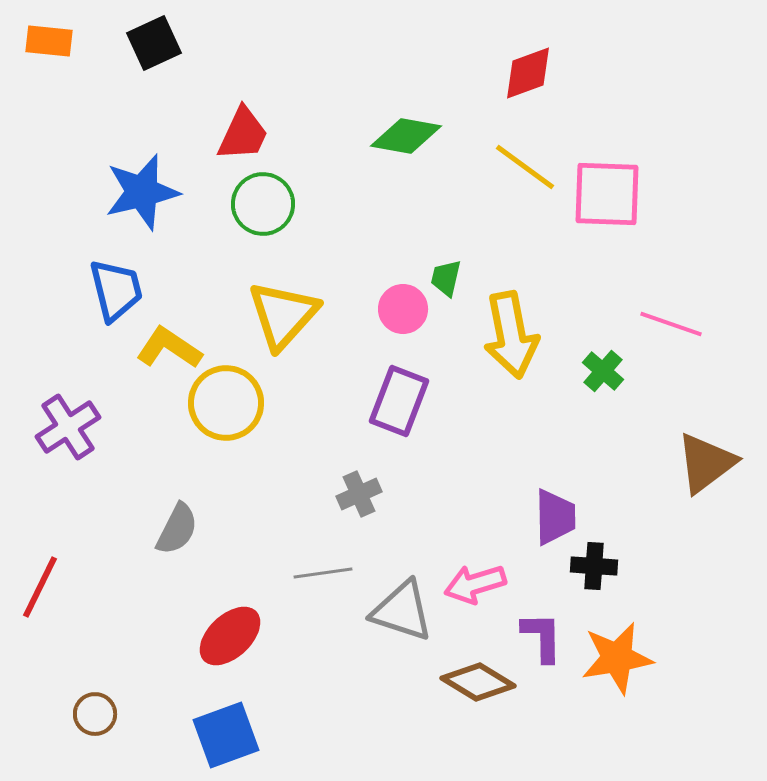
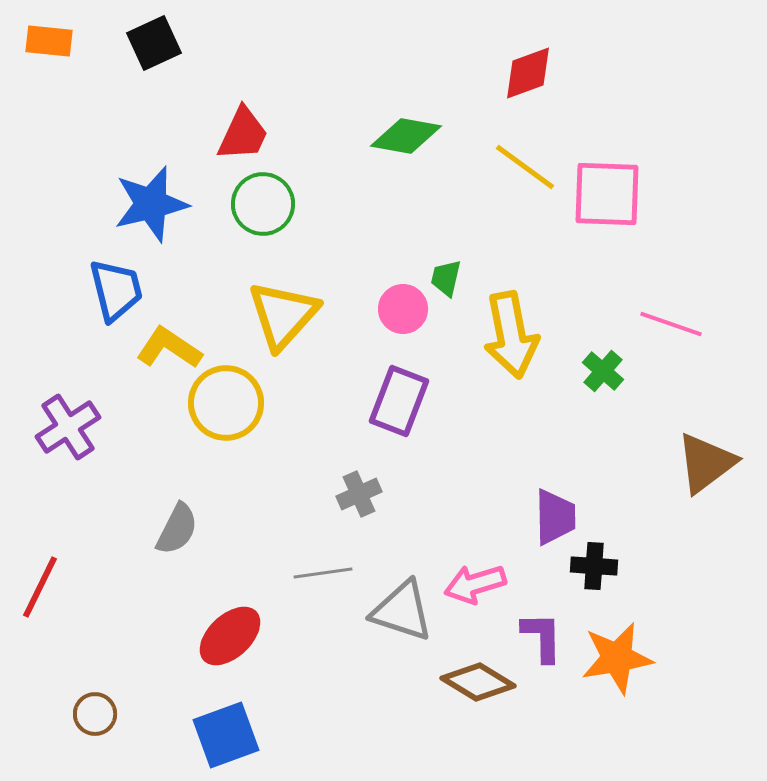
blue star: moved 9 px right, 12 px down
